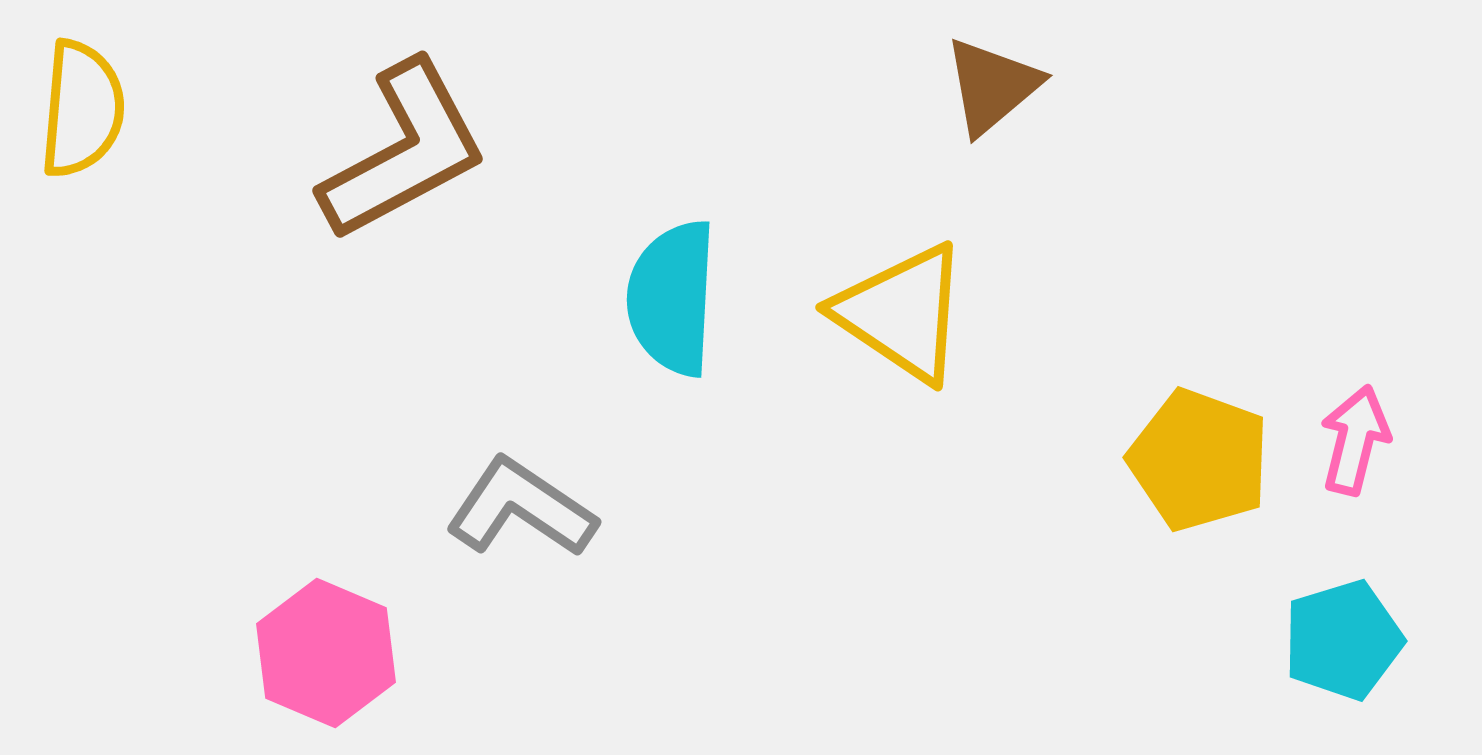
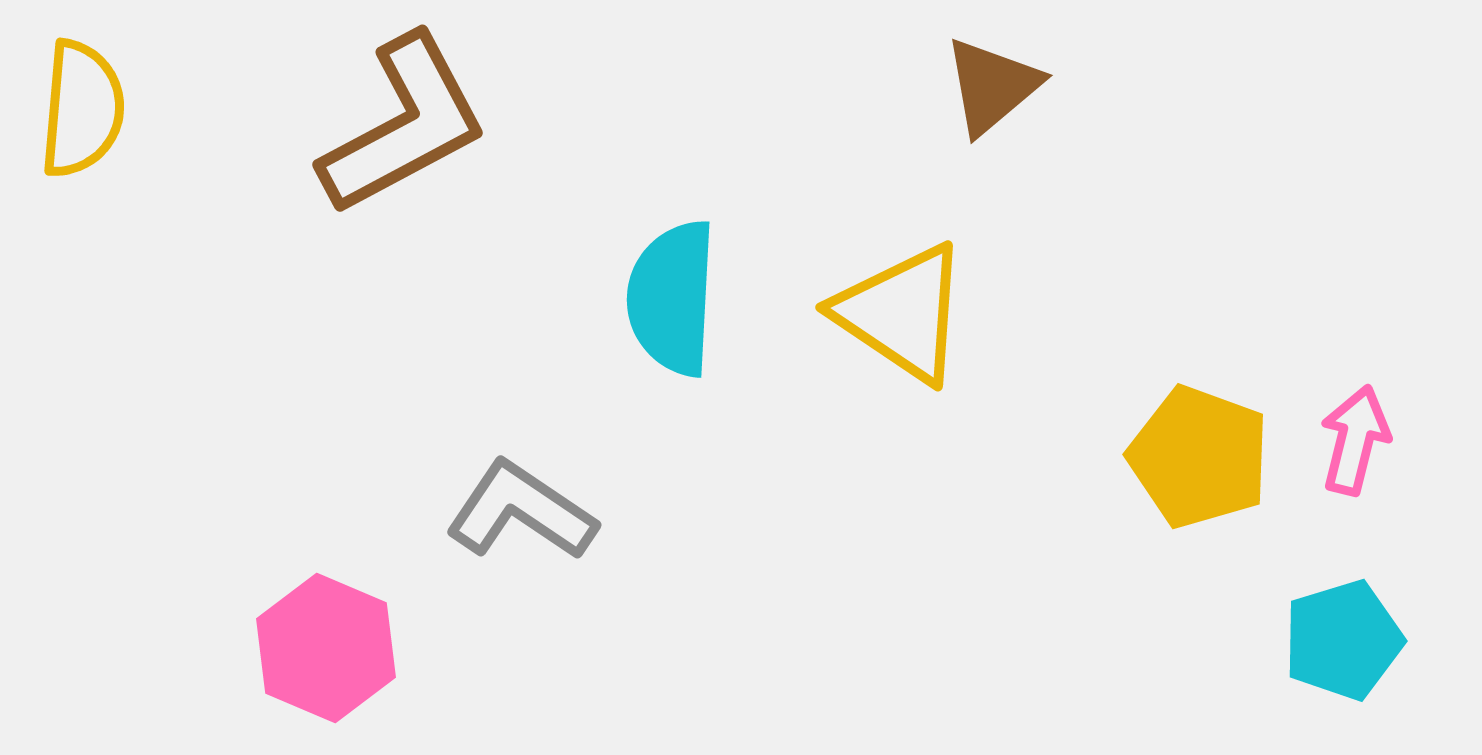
brown L-shape: moved 26 px up
yellow pentagon: moved 3 px up
gray L-shape: moved 3 px down
pink hexagon: moved 5 px up
